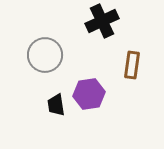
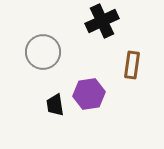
gray circle: moved 2 px left, 3 px up
black trapezoid: moved 1 px left
